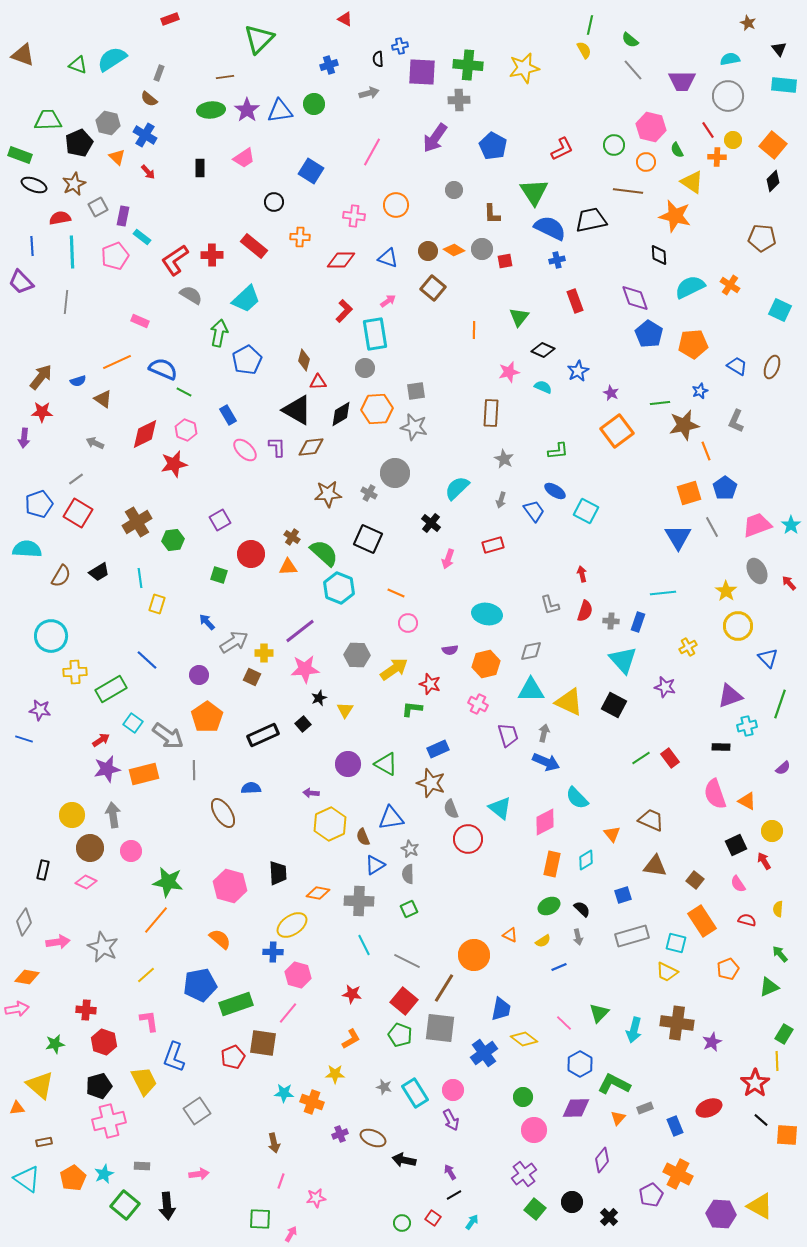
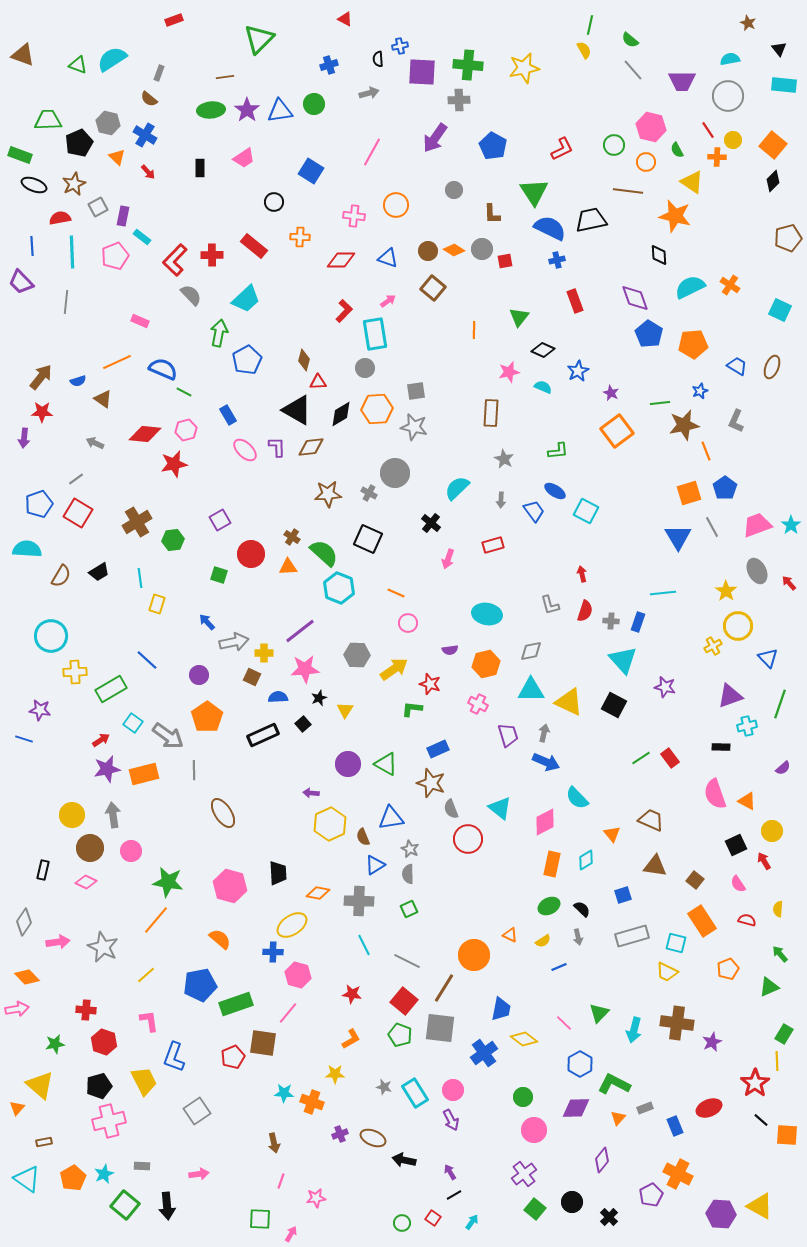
red rectangle at (170, 19): moved 4 px right, 1 px down
brown pentagon at (762, 238): moved 26 px right; rotated 20 degrees counterclockwise
red L-shape at (175, 260): rotated 12 degrees counterclockwise
gray semicircle at (191, 295): rotated 15 degrees clockwise
pink hexagon at (186, 430): rotated 25 degrees clockwise
red diamond at (145, 434): rotated 32 degrees clockwise
gray arrow at (501, 500): rotated 14 degrees counterclockwise
gray arrow at (234, 642): rotated 20 degrees clockwise
yellow cross at (688, 647): moved 25 px right, 1 px up
blue semicircle at (251, 788): moved 27 px right, 91 px up
orange diamond at (27, 977): rotated 35 degrees clockwise
orange triangle at (17, 1108): rotated 42 degrees counterclockwise
